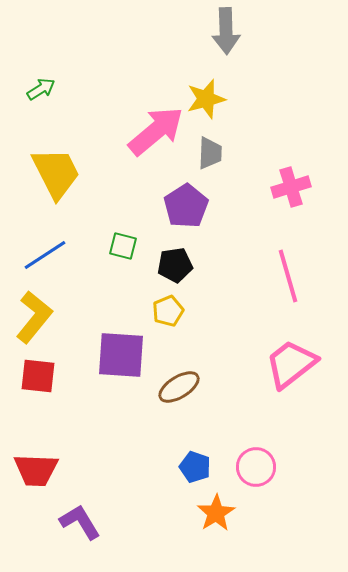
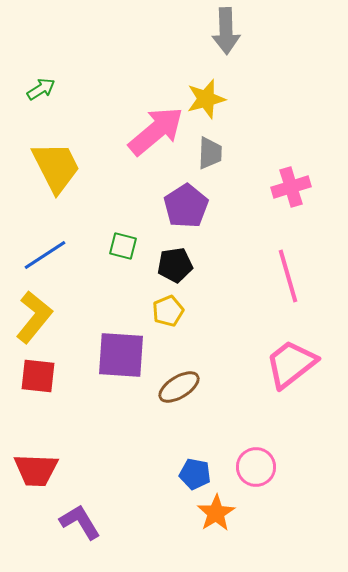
yellow trapezoid: moved 6 px up
blue pentagon: moved 7 px down; rotated 8 degrees counterclockwise
